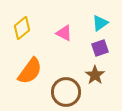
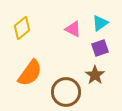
pink triangle: moved 9 px right, 4 px up
orange semicircle: moved 2 px down
